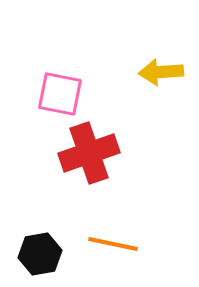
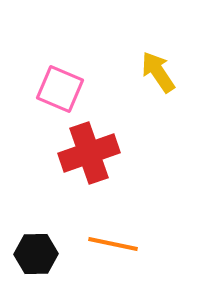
yellow arrow: moved 3 px left; rotated 60 degrees clockwise
pink square: moved 5 px up; rotated 12 degrees clockwise
black hexagon: moved 4 px left; rotated 9 degrees clockwise
